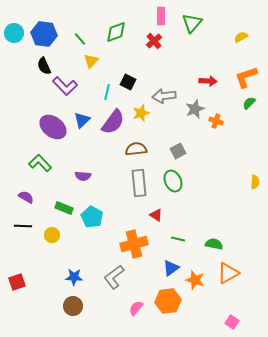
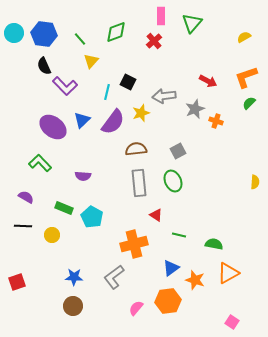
yellow semicircle at (241, 37): moved 3 px right
red arrow at (208, 81): rotated 24 degrees clockwise
green line at (178, 239): moved 1 px right, 4 px up
